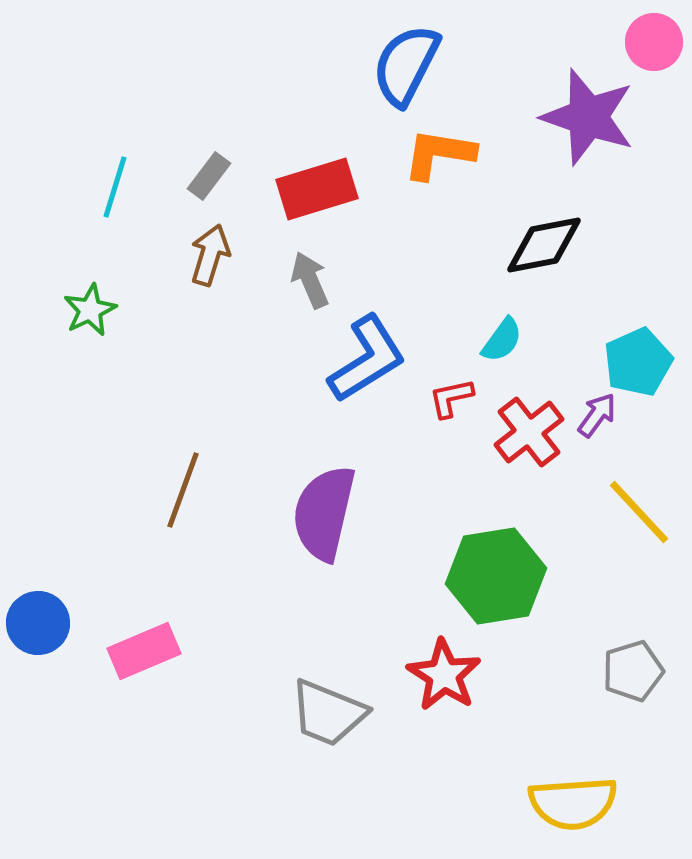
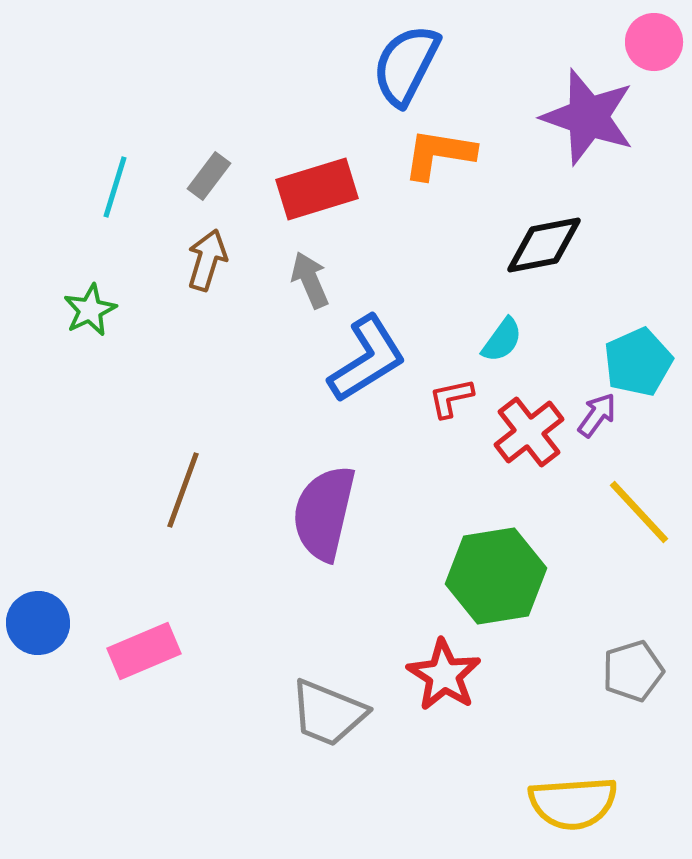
brown arrow: moved 3 px left, 5 px down
